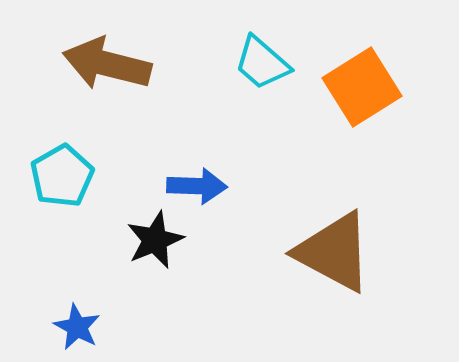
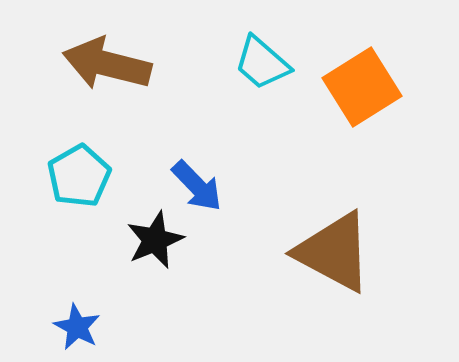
cyan pentagon: moved 17 px right
blue arrow: rotated 44 degrees clockwise
